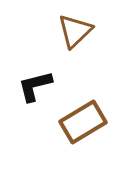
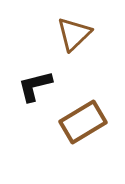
brown triangle: moved 1 px left, 3 px down
